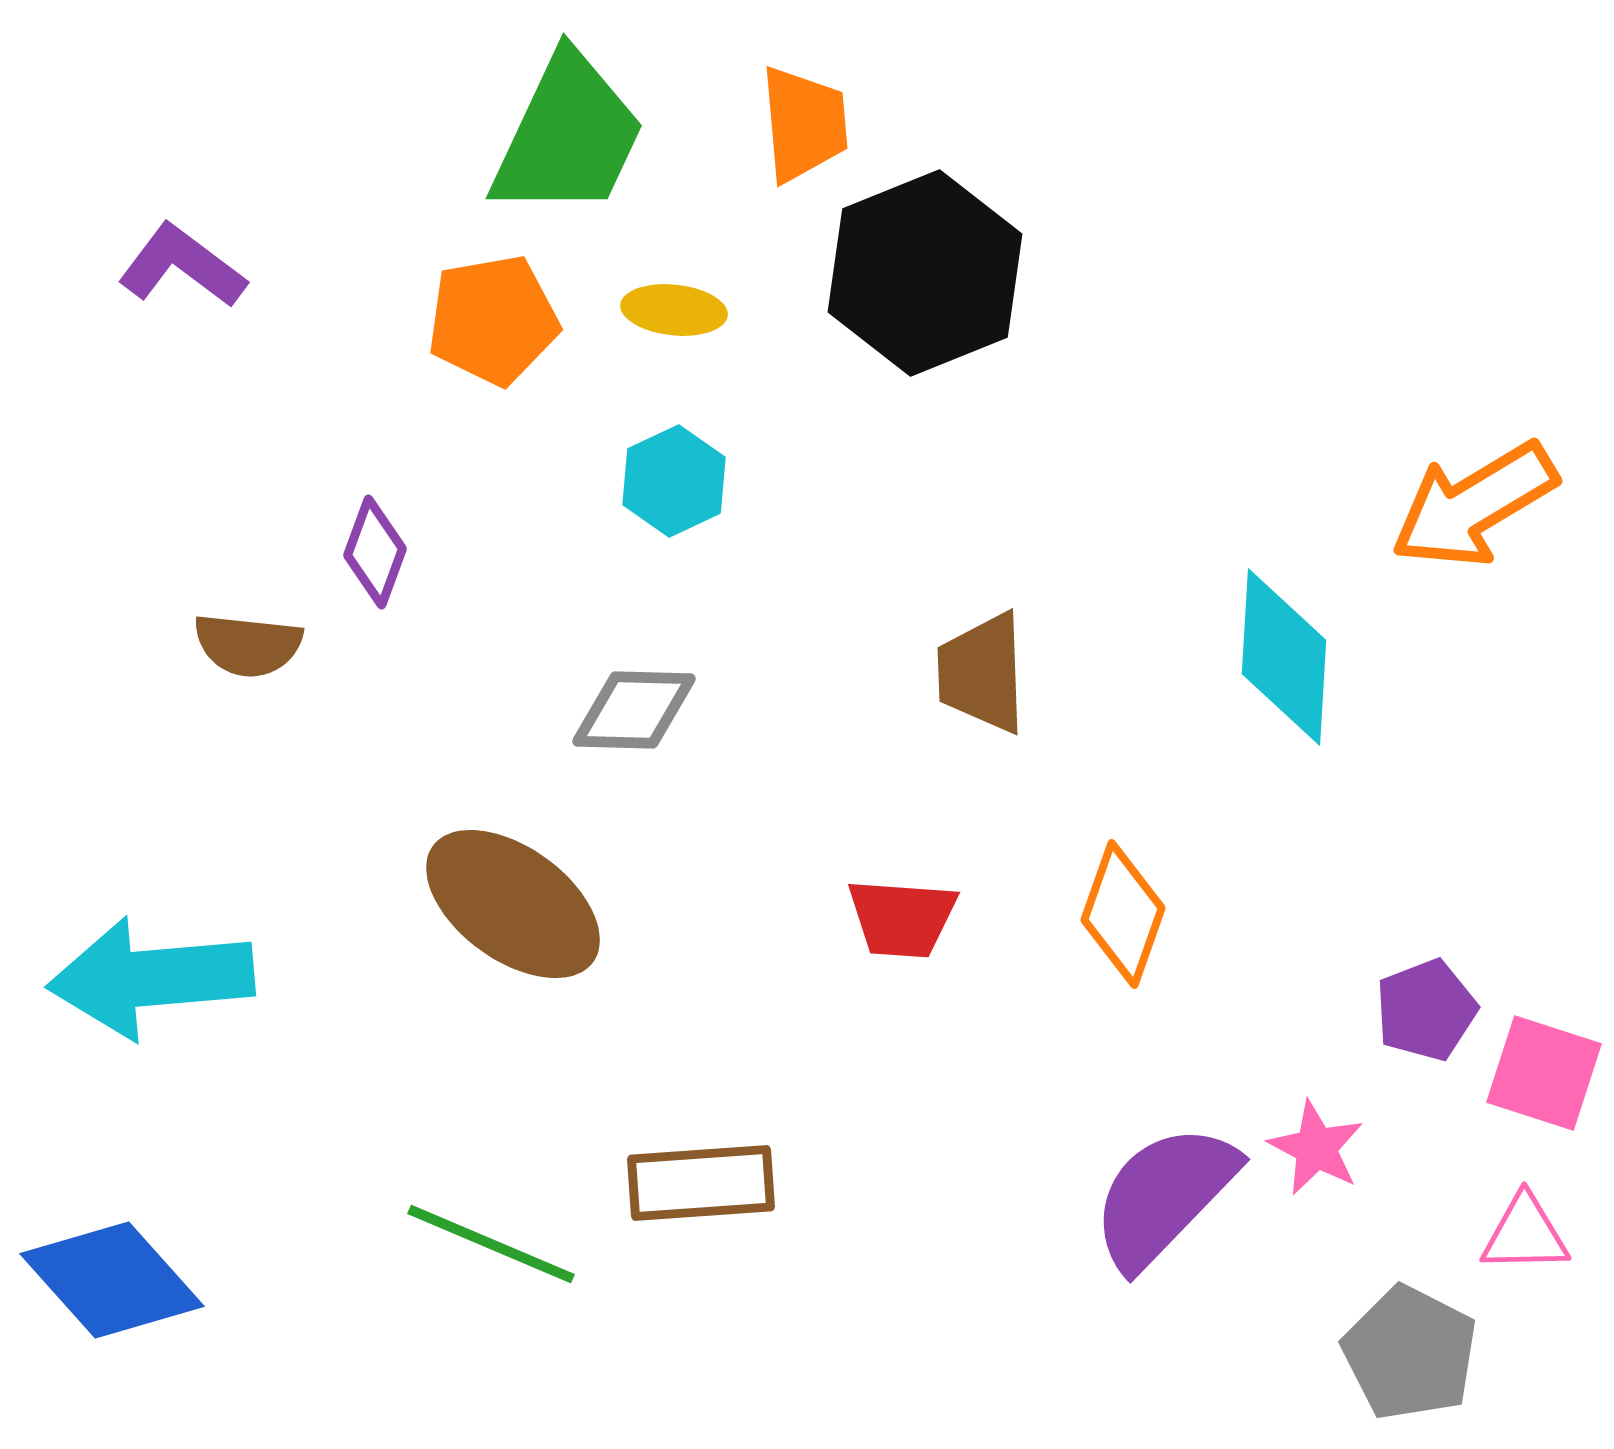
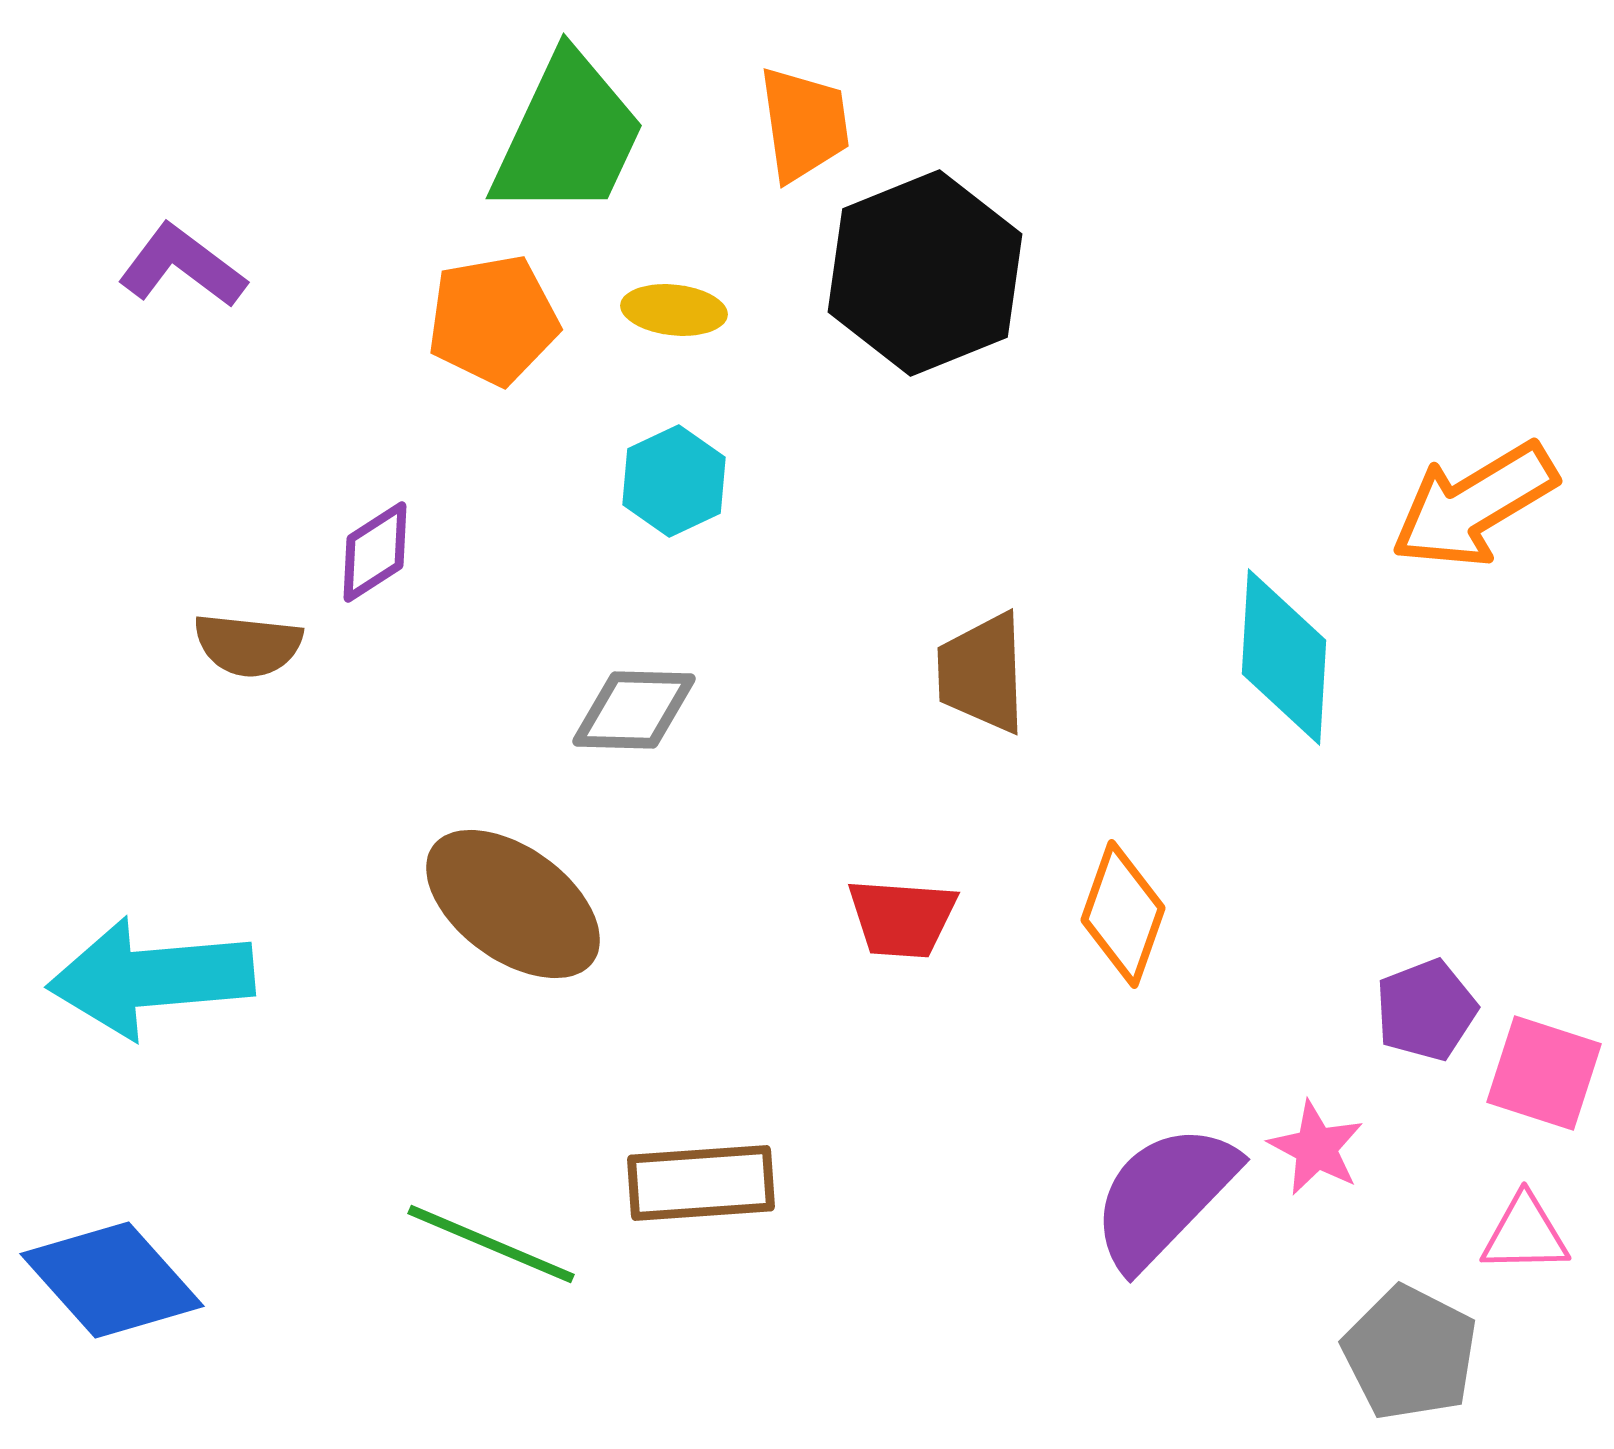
orange trapezoid: rotated 3 degrees counterclockwise
purple diamond: rotated 37 degrees clockwise
